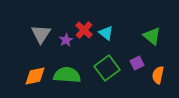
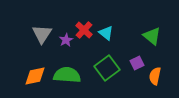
gray triangle: moved 1 px right
orange semicircle: moved 3 px left, 1 px down
